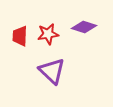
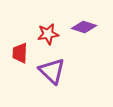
red trapezoid: moved 17 px down
